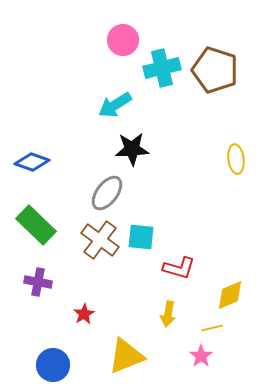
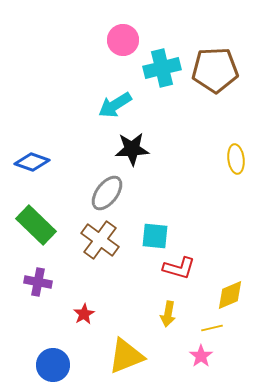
brown pentagon: rotated 21 degrees counterclockwise
cyan square: moved 14 px right, 1 px up
